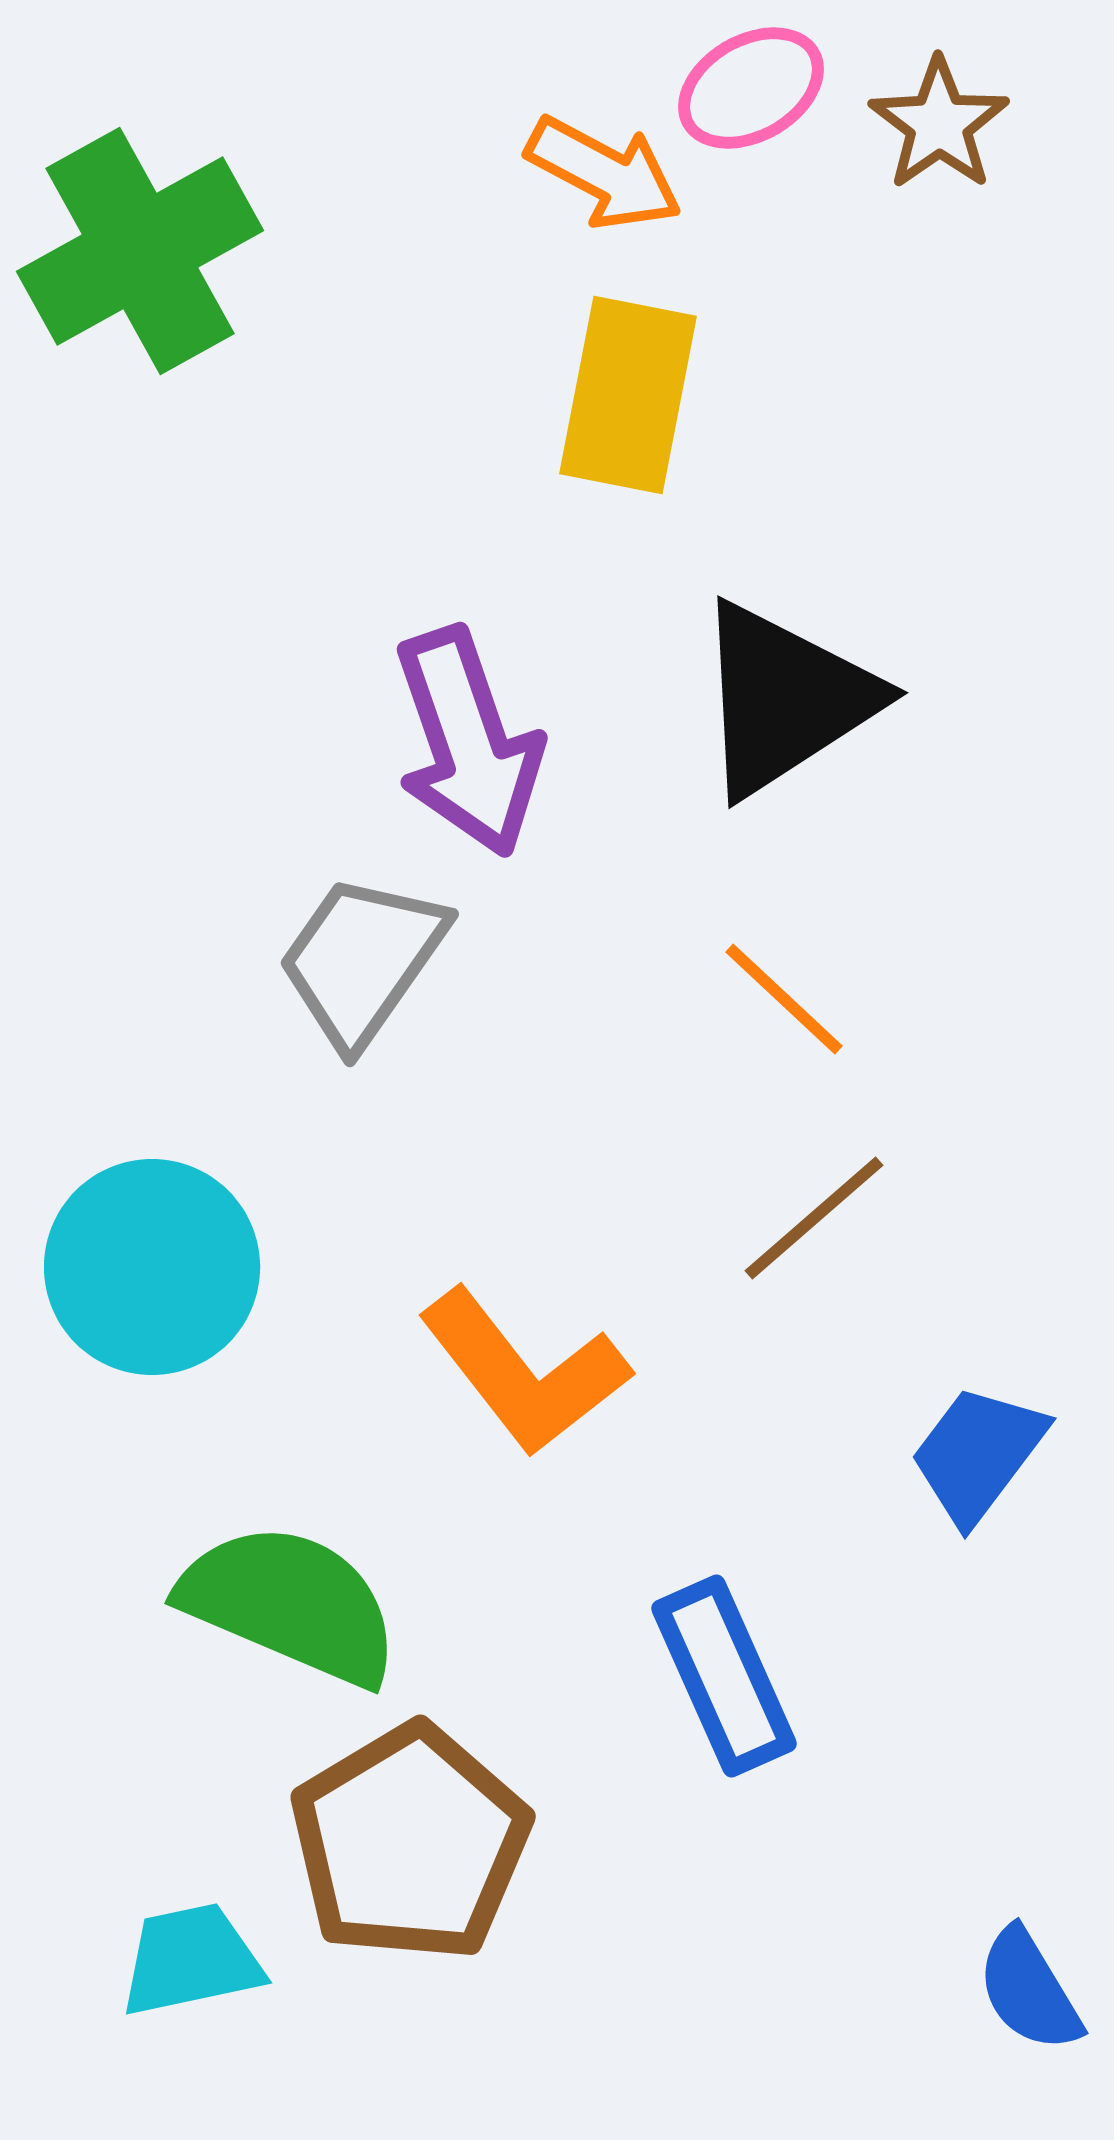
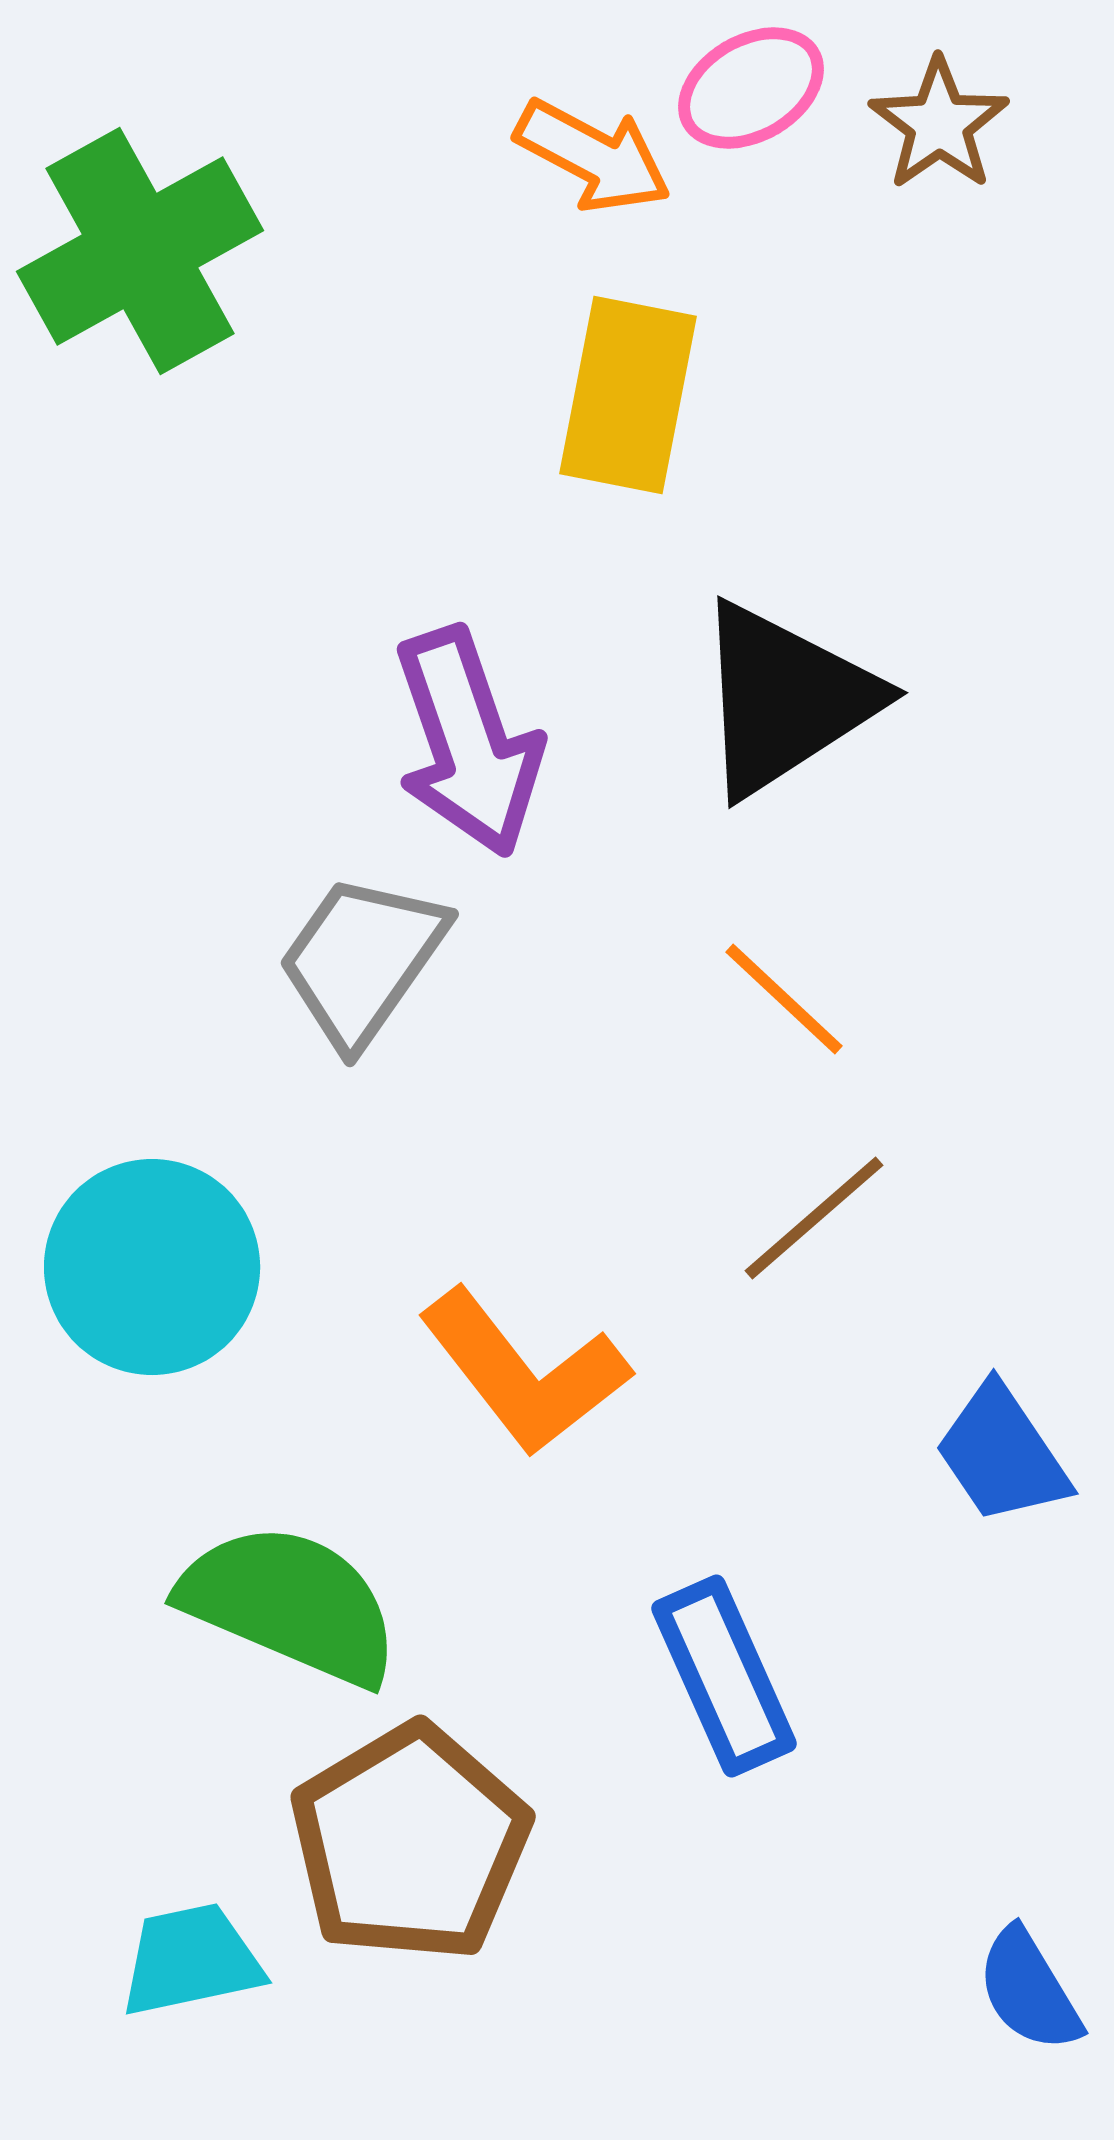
orange arrow: moved 11 px left, 17 px up
blue trapezoid: moved 24 px right; rotated 71 degrees counterclockwise
